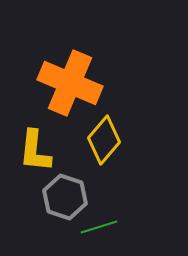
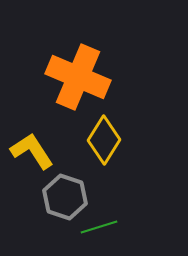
orange cross: moved 8 px right, 6 px up
yellow diamond: rotated 9 degrees counterclockwise
yellow L-shape: moved 3 px left; rotated 141 degrees clockwise
